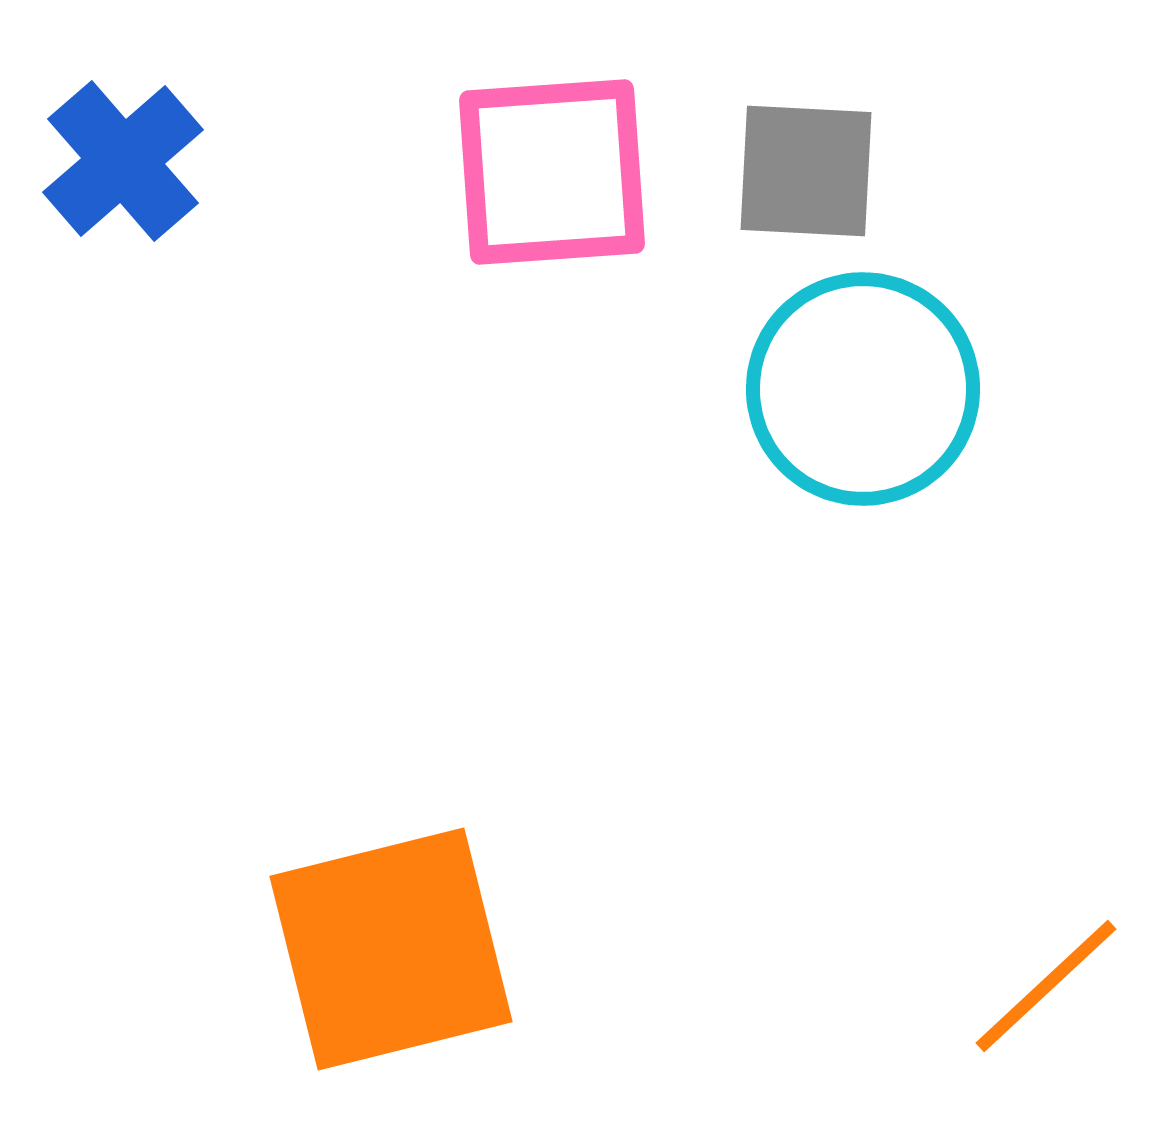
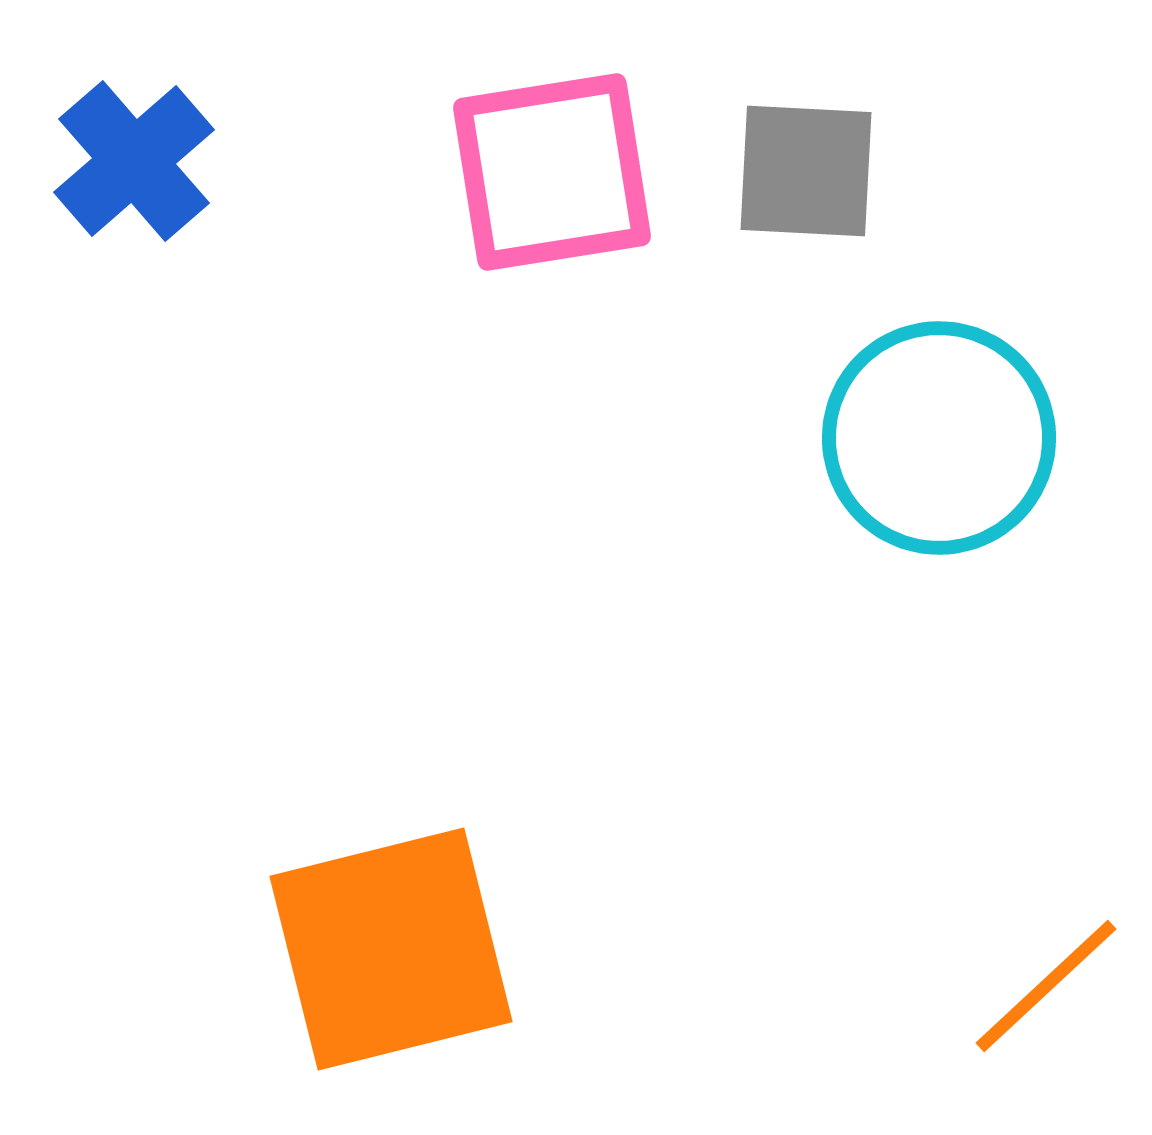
blue cross: moved 11 px right
pink square: rotated 5 degrees counterclockwise
cyan circle: moved 76 px right, 49 px down
